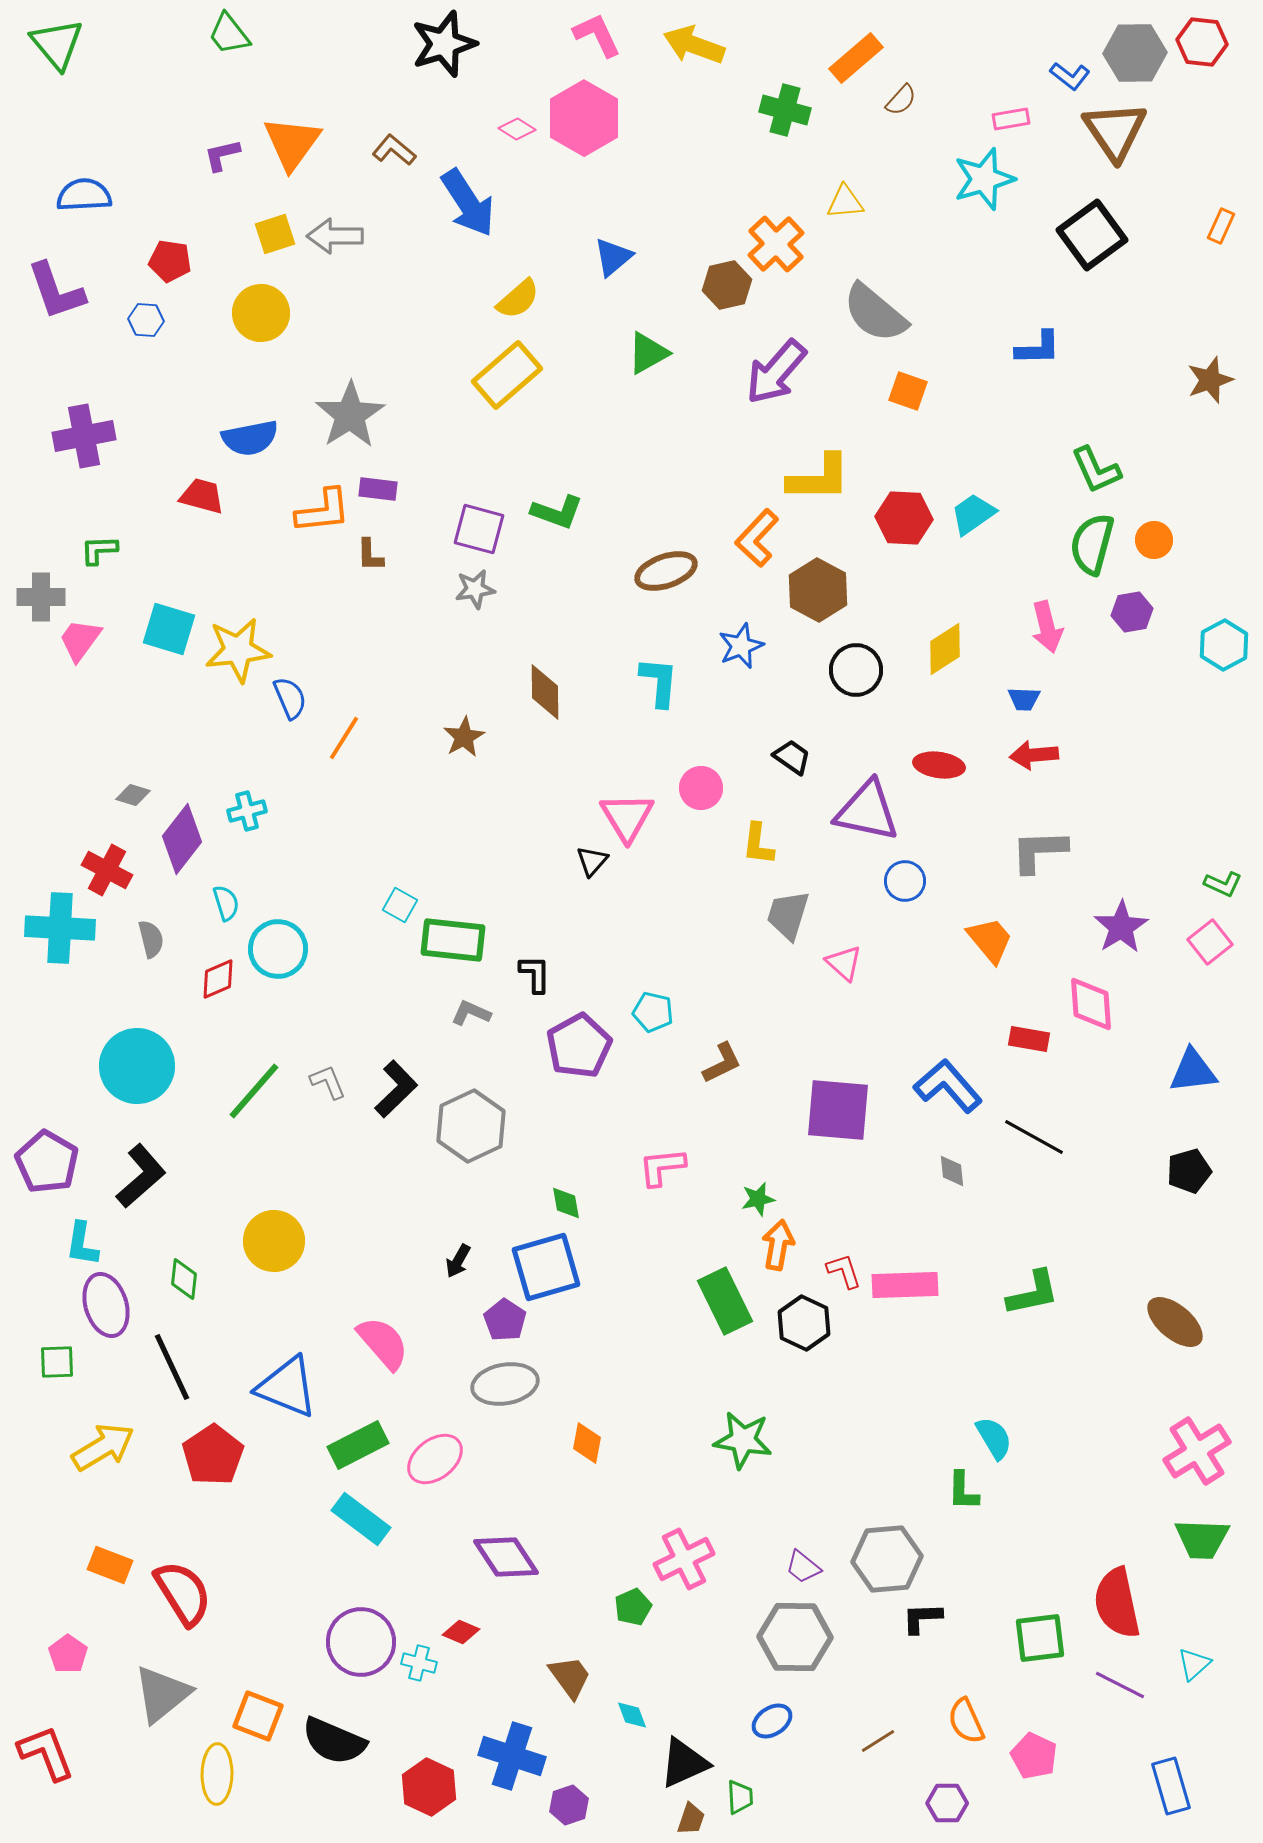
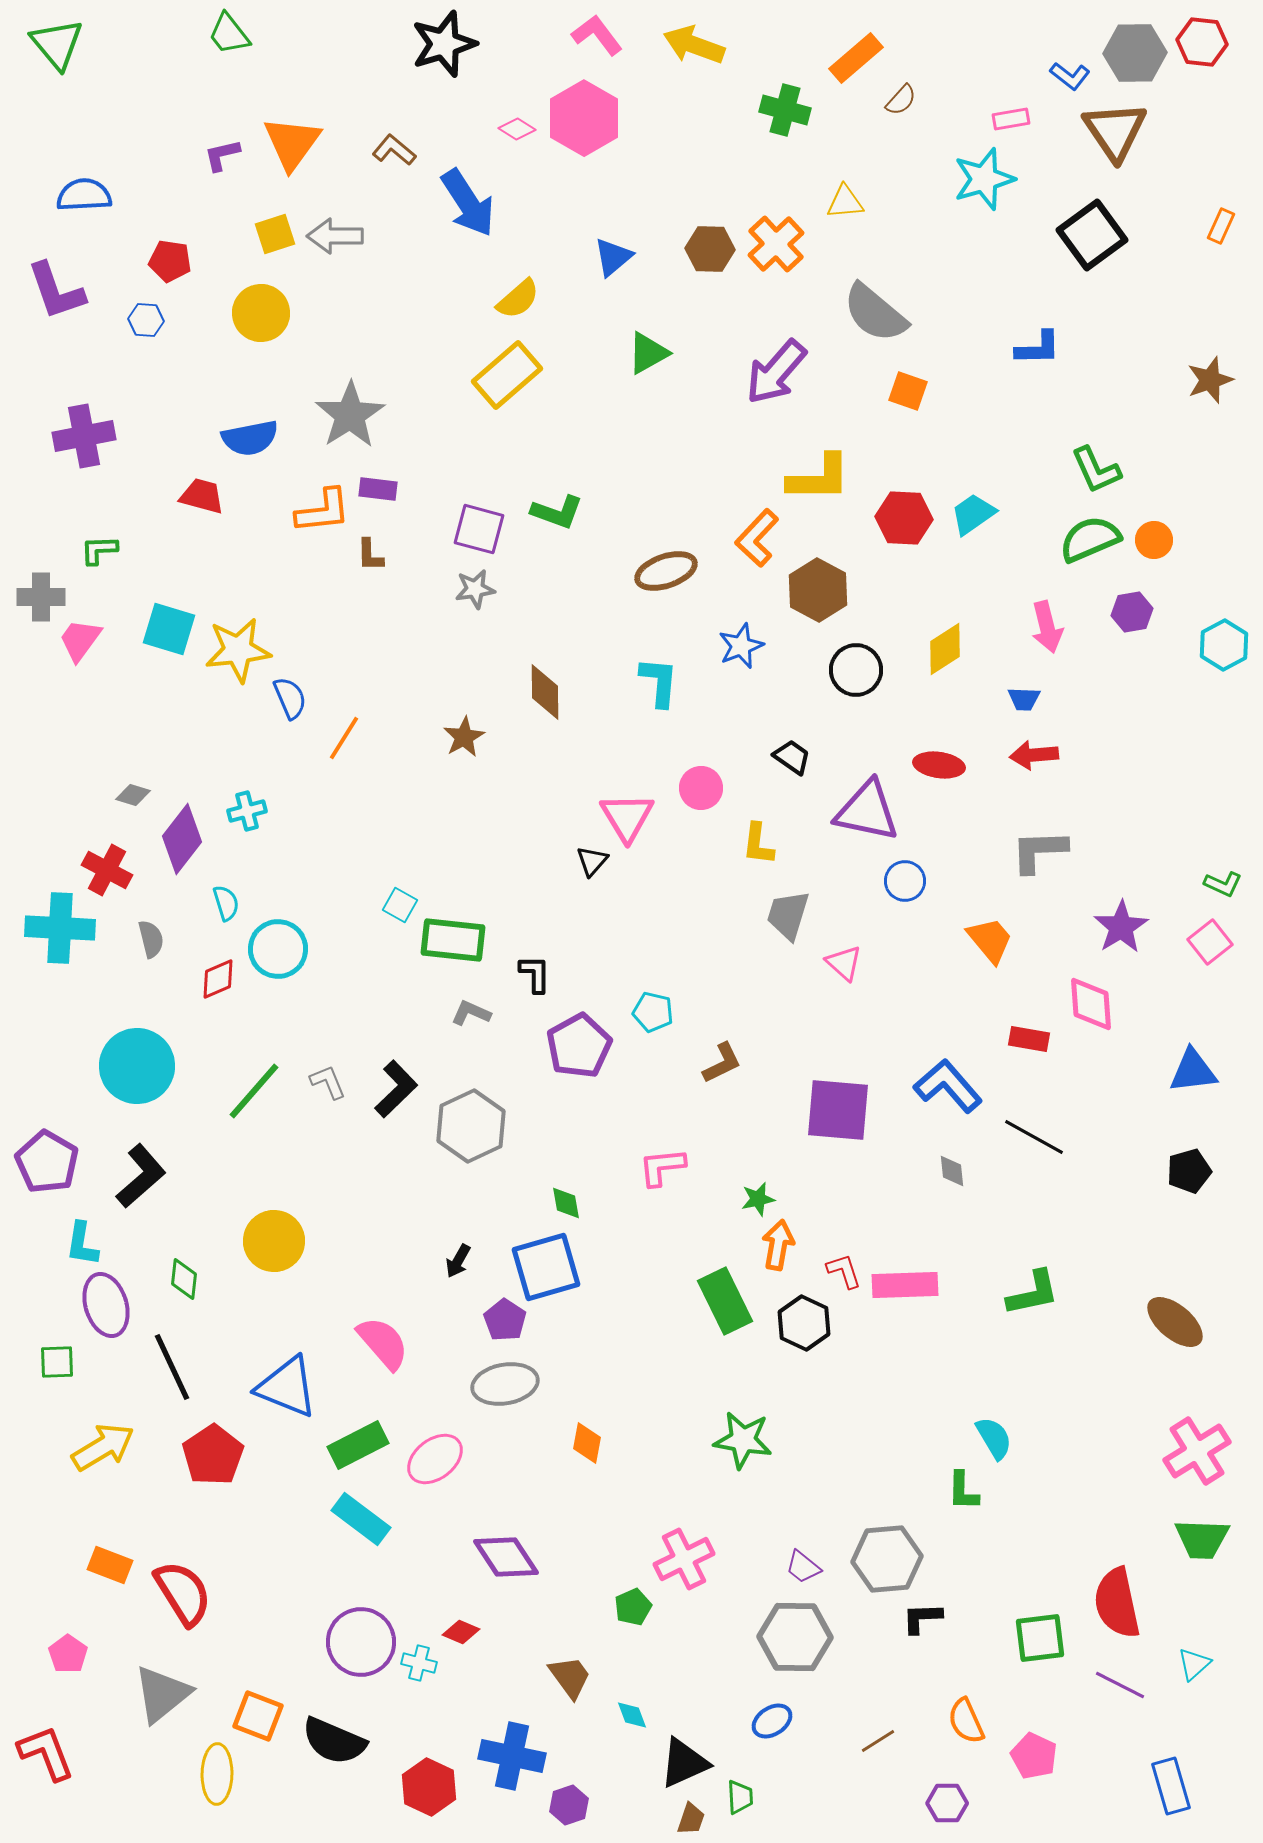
pink L-shape at (597, 35): rotated 12 degrees counterclockwise
brown hexagon at (727, 285): moved 17 px left, 36 px up; rotated 15 degrees clockwise
green semicircle at (1092, 544): moved 2 px left, 5 px up; rotated 52 degrees clockwise
blue cross at (512, 1756): rotated 6 degrees counterclockwise
